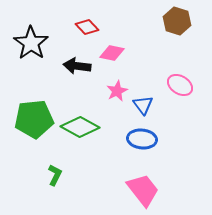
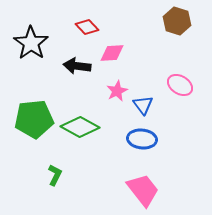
pink diamond: rotated 15 degrees counterclockwise
